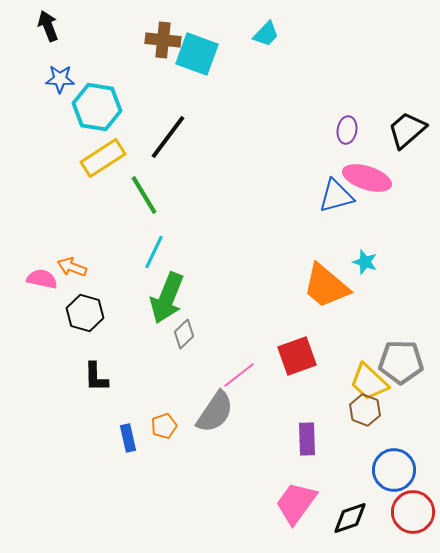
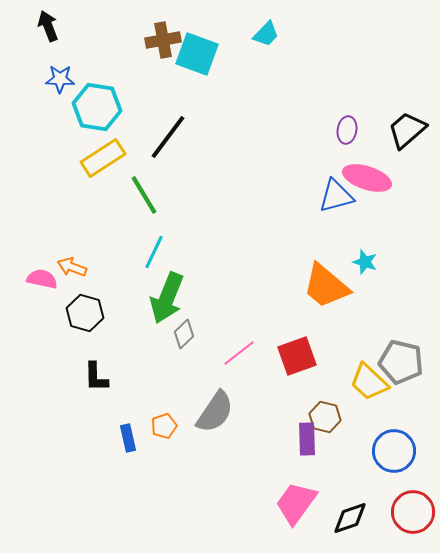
brown cross: rotated 16 degrees counterclockwise
gray pentagon: rotated 12 degrees clockwise
pink line: moved 22 px up
brown hexagon: moved 40 px left, 7 px down; rotated 8 degrees counterclockwise
blue circle: moved 19 px up
